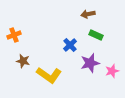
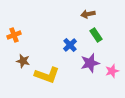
green rectangle: rotated 32 degrees clockwise
yellow L-shape: moved 2 px left; rotated 15 degrees counterclockwise
